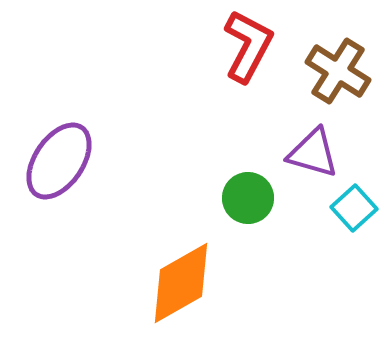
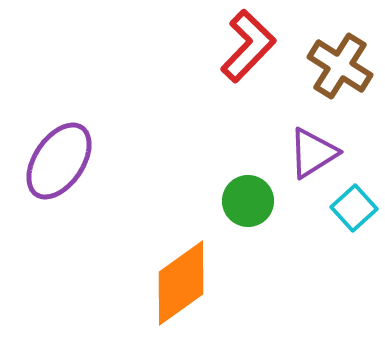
red L-shape: rotated 16 degrees clockwise
brown cross: moved 2 px right, 5 px up
purple triangle: rotated 48 degrees counterclockwise
green circle: moved 3 px down
orange diamond: rotated 6 degrees counterclockwise
